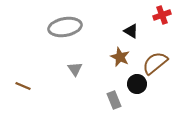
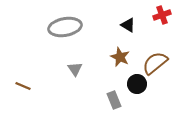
black triangle: moved 3 px left, 6 px up
